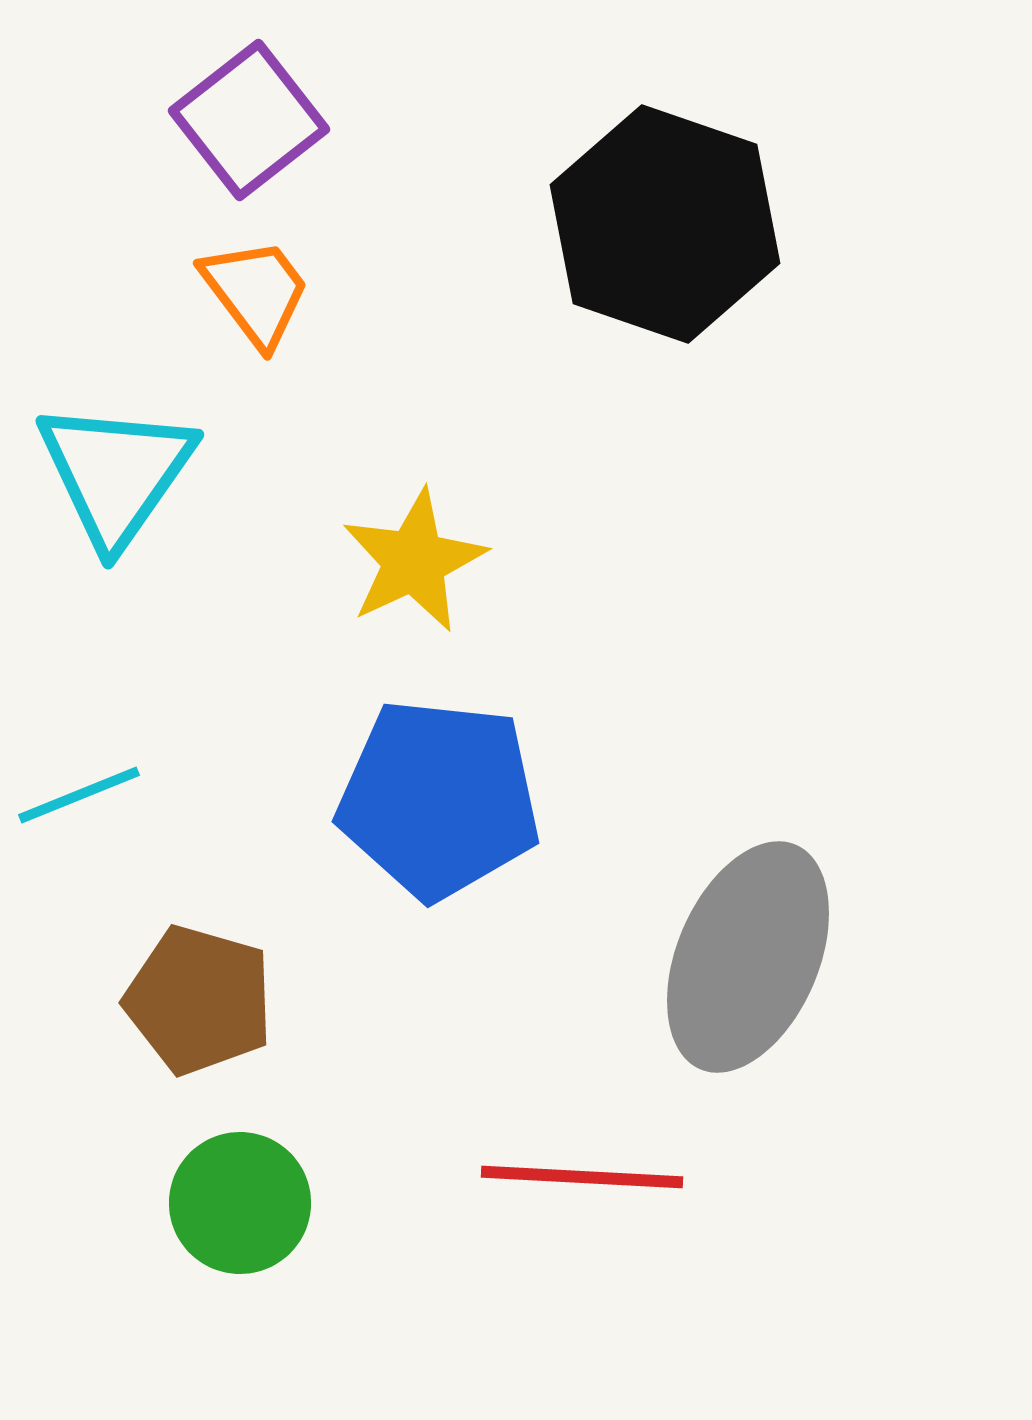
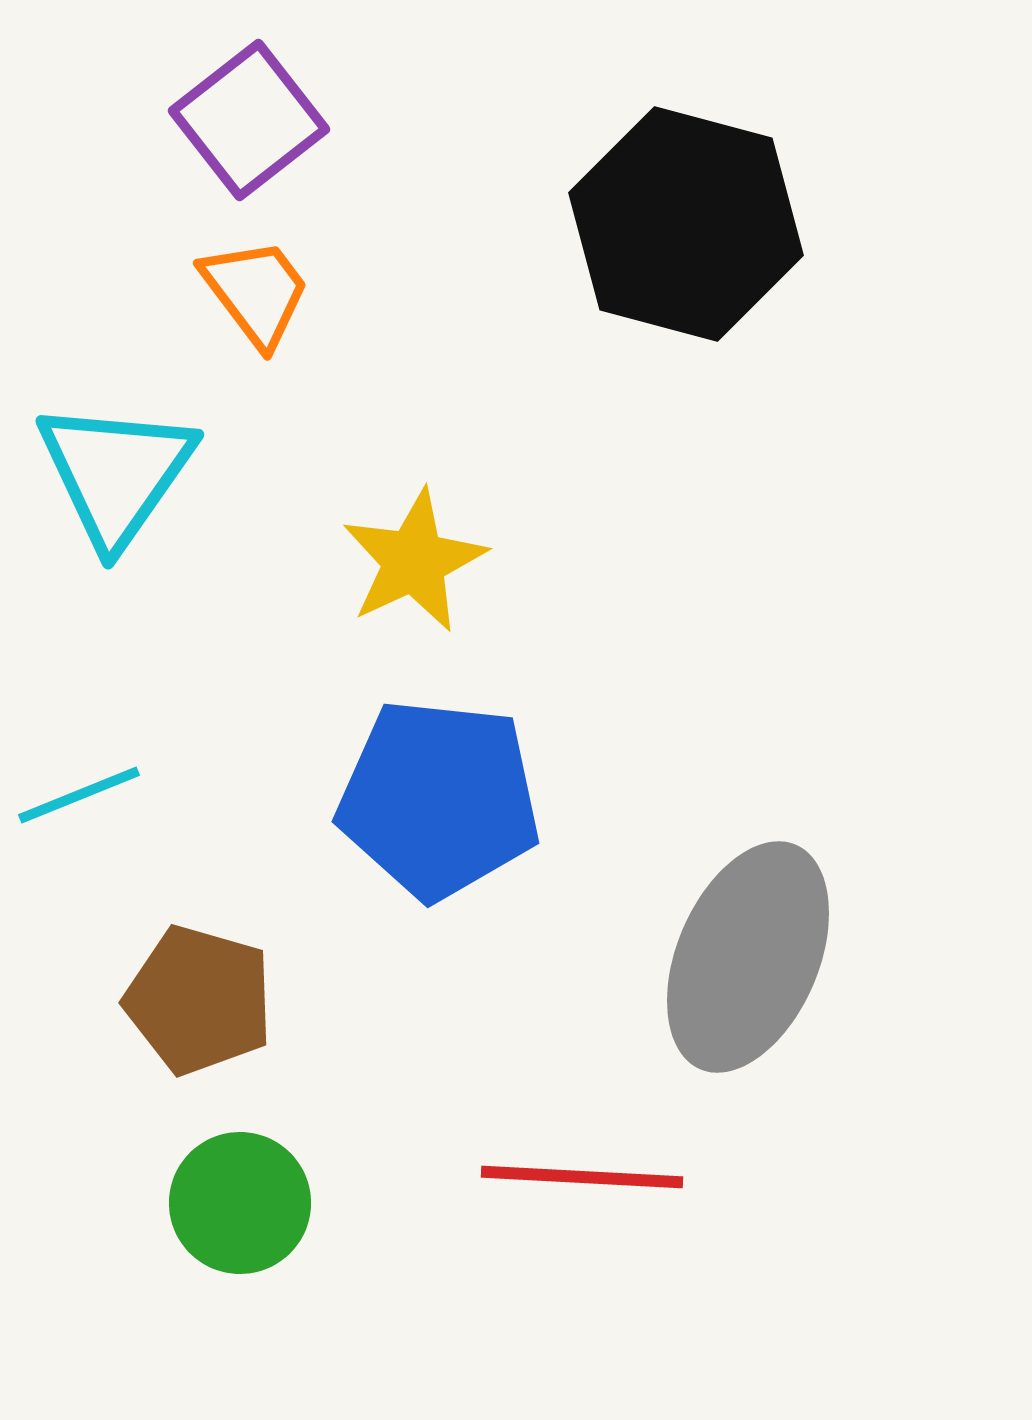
black hexagon: moved 21 px right; rotated 4 degrees counterclockwise
